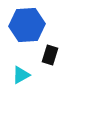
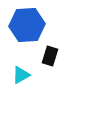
black rectangle: moved 1 px down
